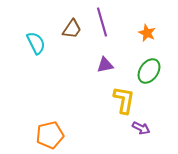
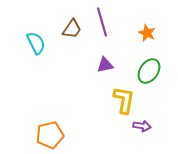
purple arrow: moved 1 px right, 2 px up; rotated 18 degrees counterclockwise
